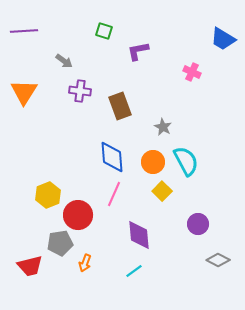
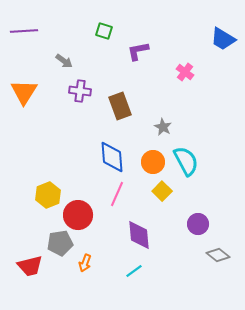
pink cross: moved 7 px left; rotated 12 degrees clockwise
pink line: moved 3 px right
gray diamond: moved 5 px up; rotated 10 degrees clockwise
